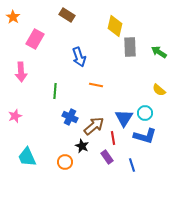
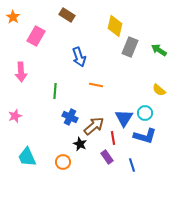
pink rectangle: moved 1 px right, 3 px up
gray rectangle: rotated 24 degrees clockwise
green arrow: moved 2 px up
black star: moved 2 px left, 2 px up
orange circle: moved 2 px left
